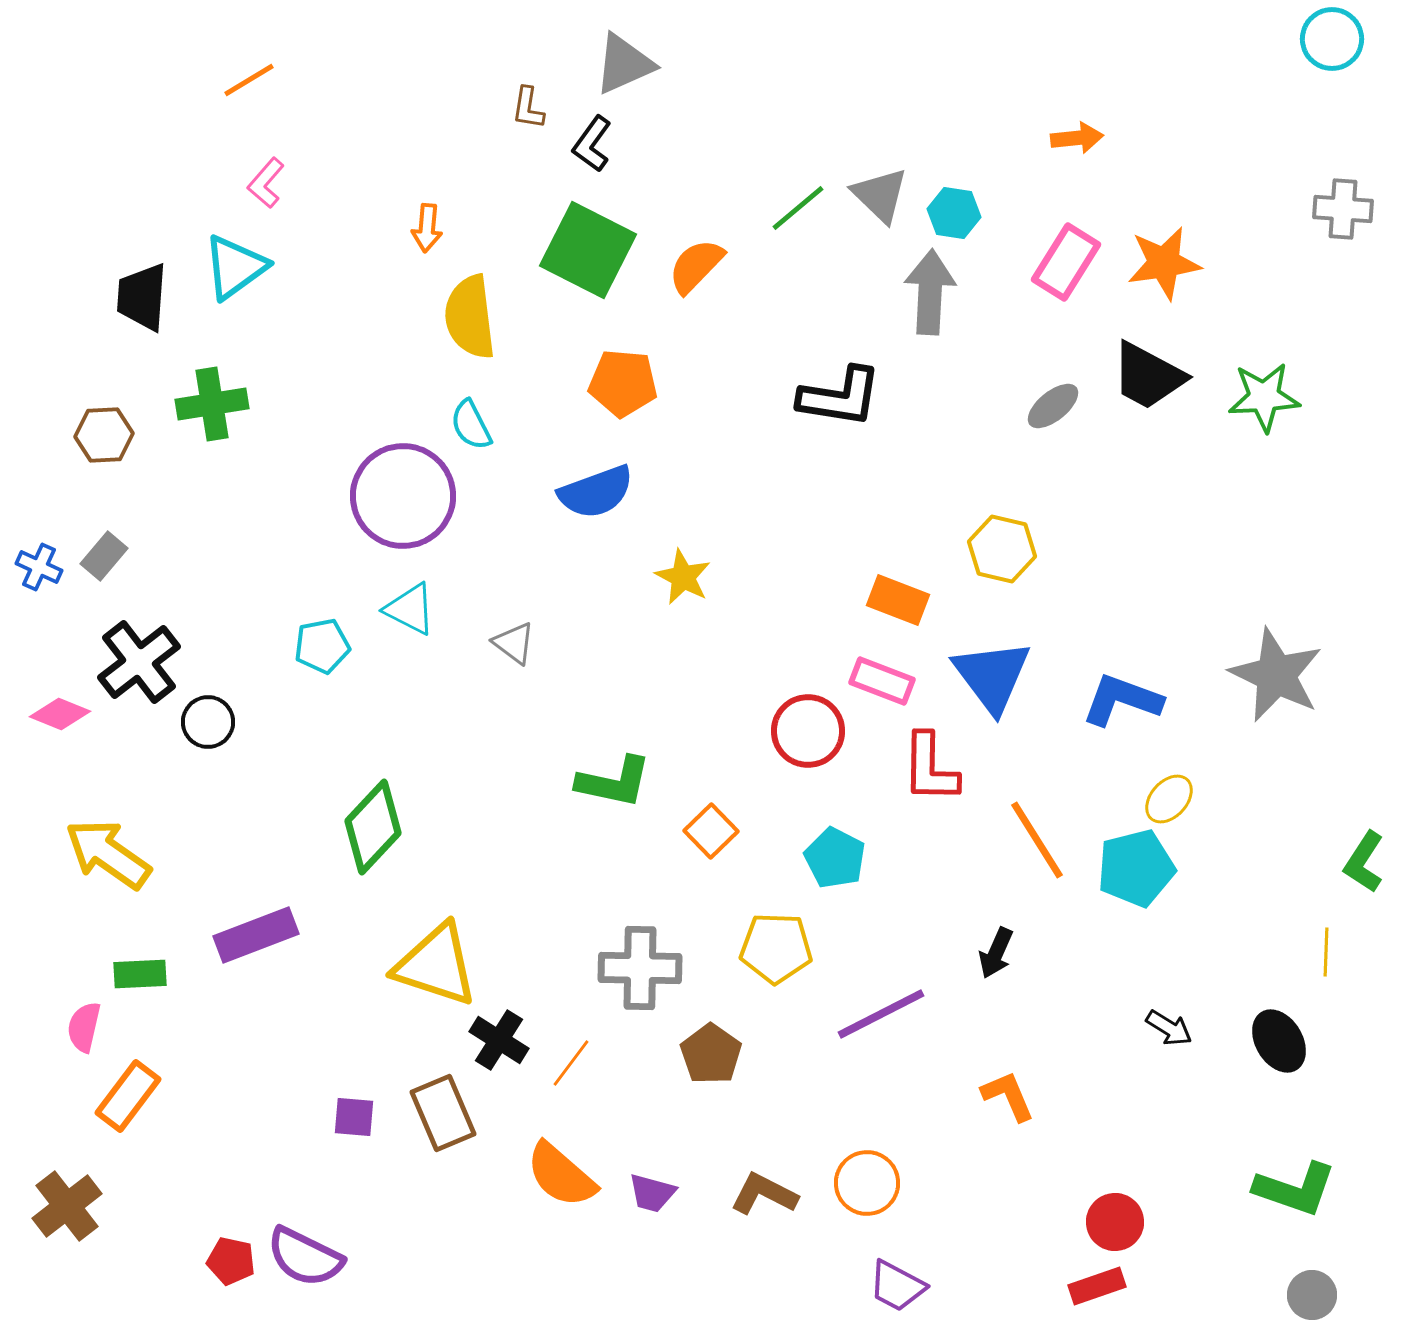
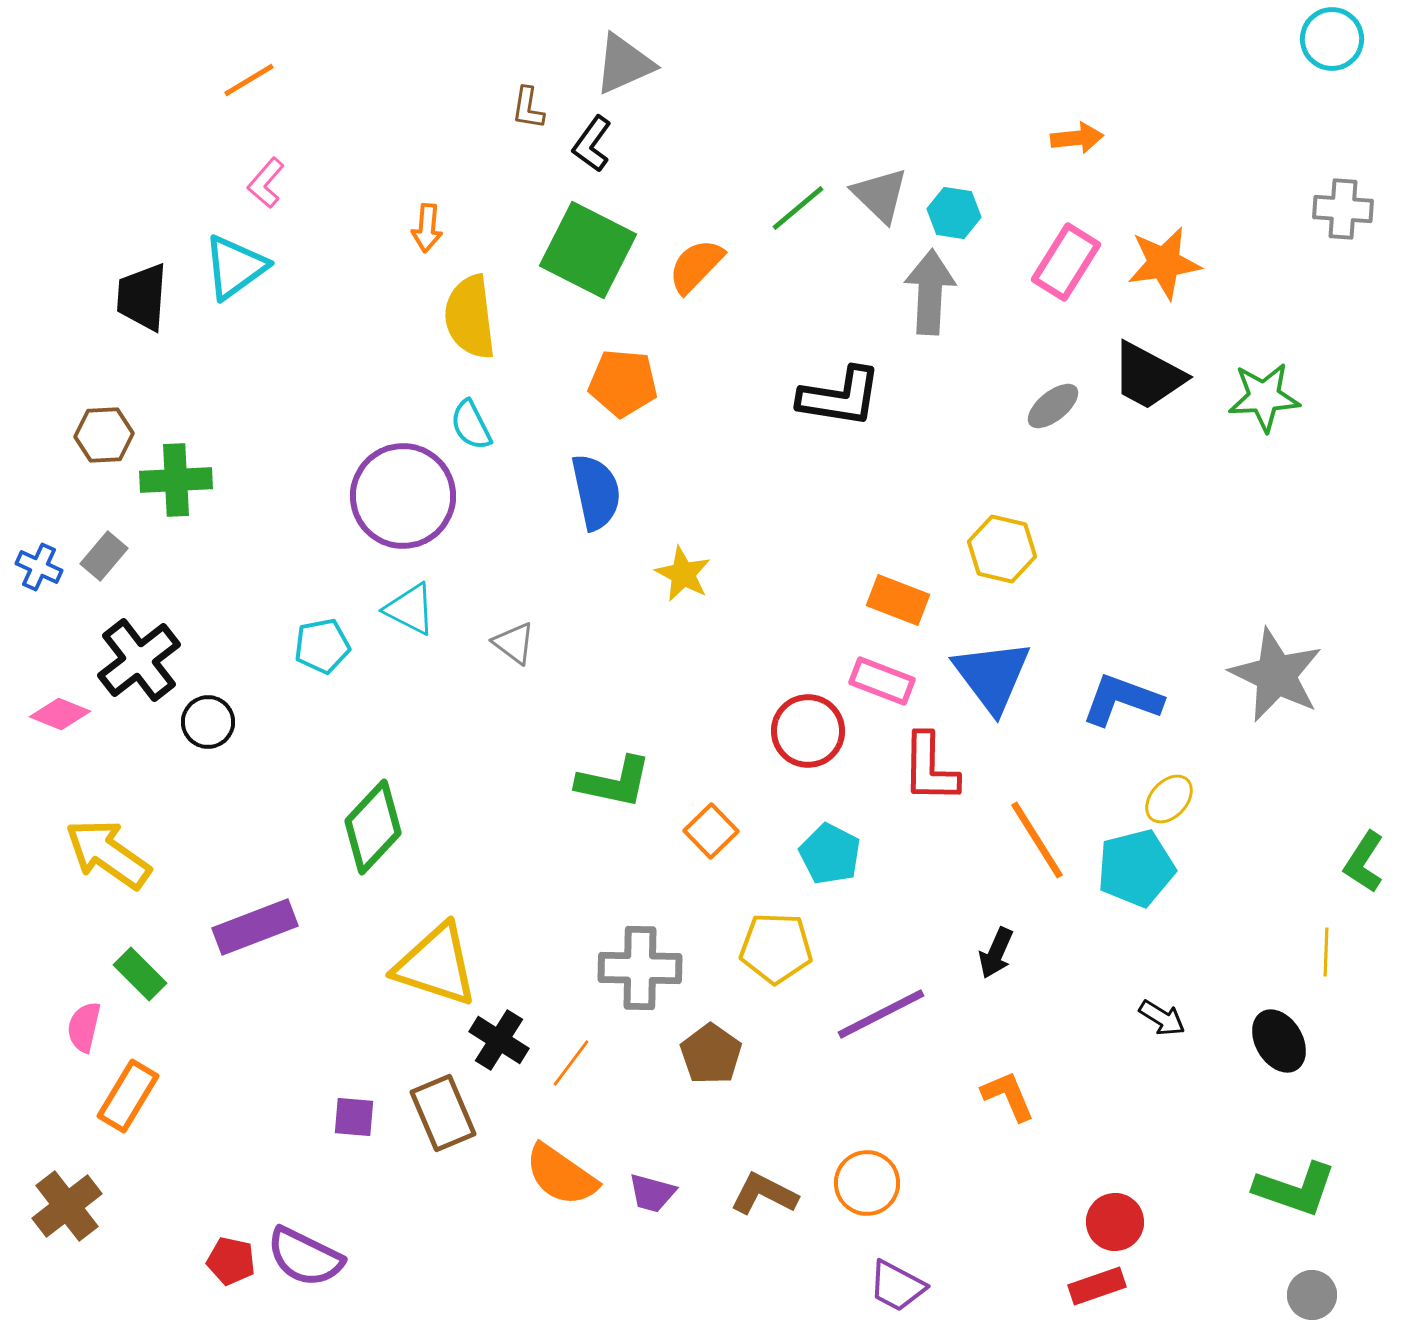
green cross at (212, 404): moved 36 px left, 76 px down; rotated 6 degrees clockwise
blue semicircle at (596, 492): rotated 82 degrees counterclockwise
yellow star at (683, 577): moved 3 px up
black cross at (139, 662): moved 2 px up
cyan pentagon at (835, 858): moved 5 px left, 4 px up
purple rectangle at (256, 935): moved 1 px left, 8 px up
green rectangle at (140, 974): rotated 48 degrees clockwise
black arrow at (1169, 1028): moved 7 px left, 10 px up
orange rectangle at (128, 1096): rotated 6 degrees counterclockwise
orange semicircle at (561, 1175): rotated 6 degrees counterclockwise
